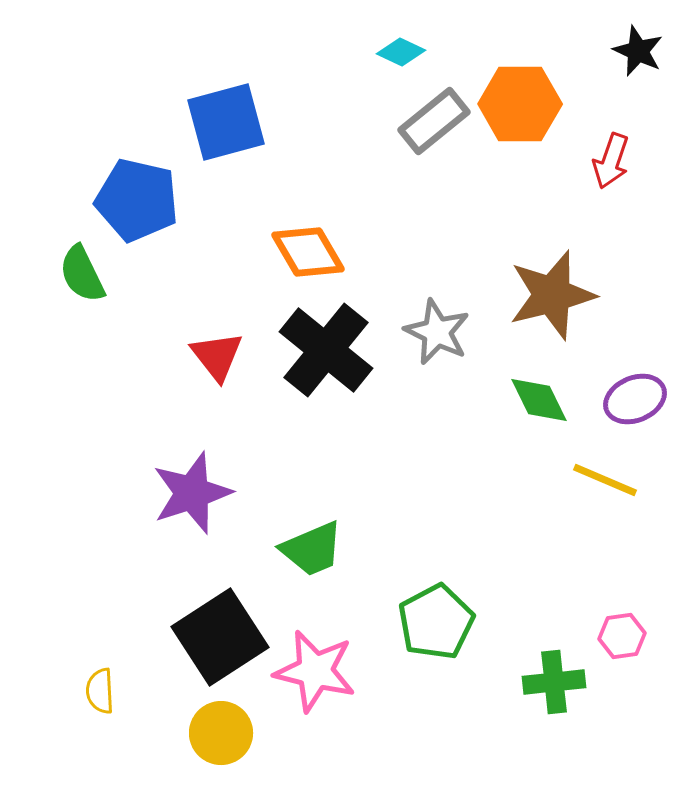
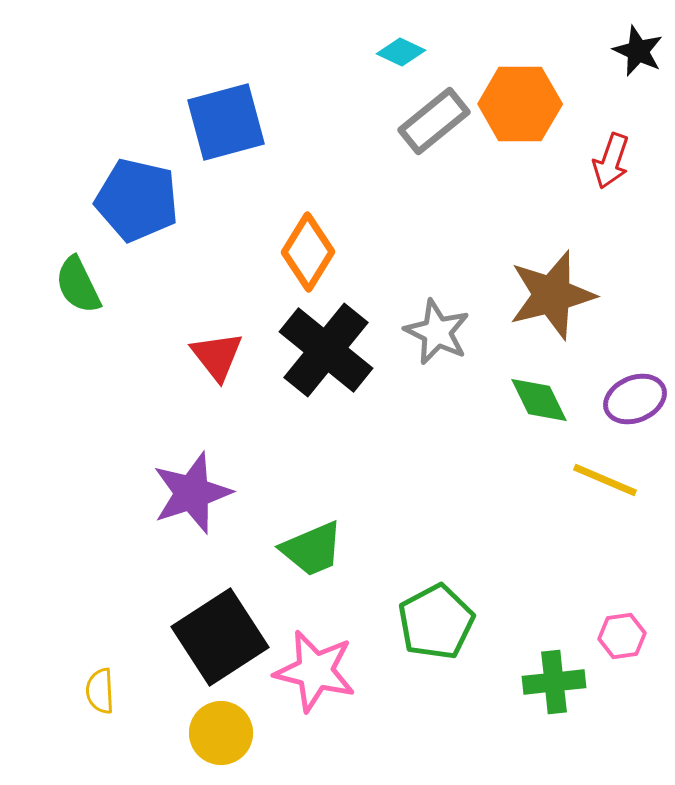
orange diamond: rotated 62 degrees clockwise
green semicircle: moved 4 px left, 11 px down
